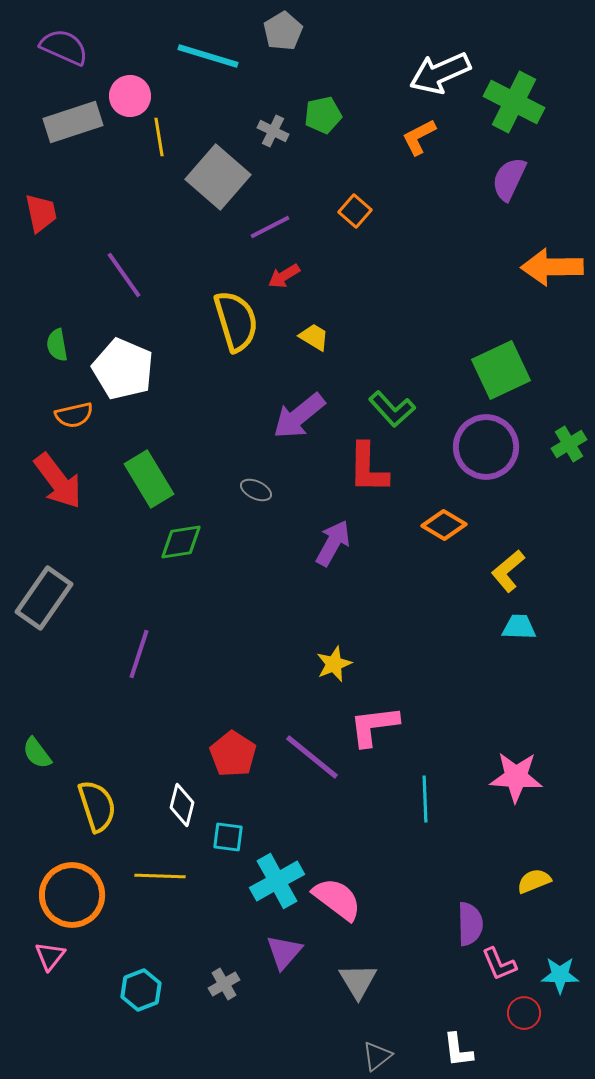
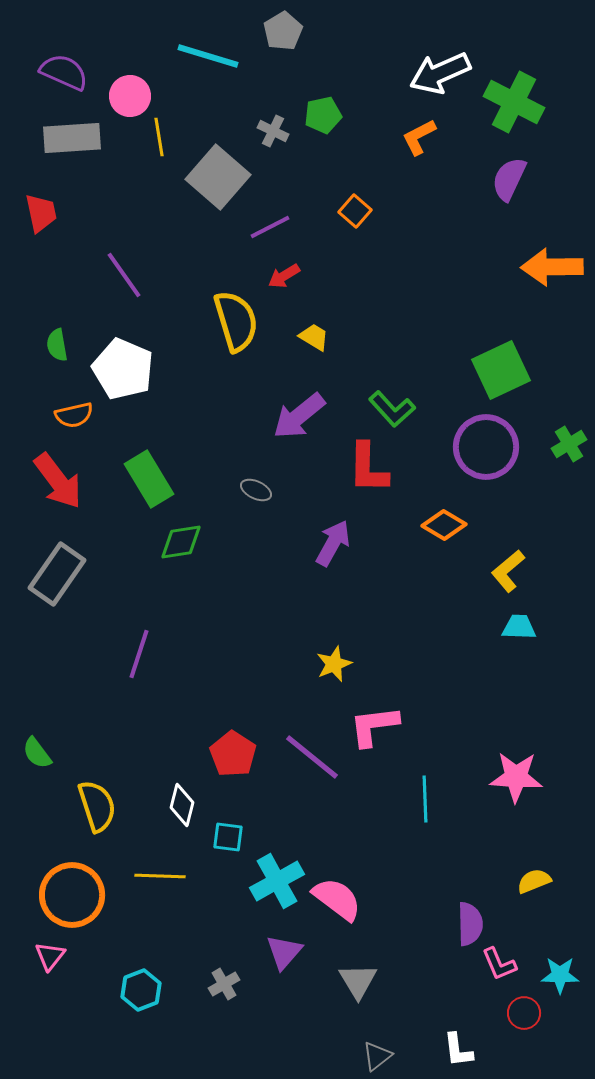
purple semicircle at (64, 47): moved 25 px down
gray rectangle at (73, 122): moved 1 px left, 16 px down; rotated 14 degrees clockwise
gray rectangle at (44, 598): moved 13 px right, 24 px up
